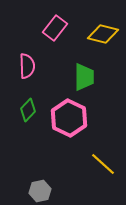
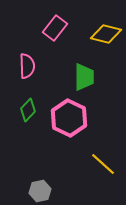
yellow diamond: moved 3 px right
